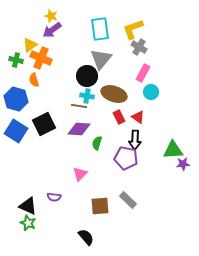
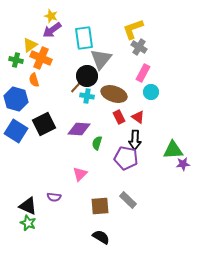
cyan rectangle: moved 16 px left, 9 px down
brown line: moved 2 px left, 20 px up; rotated 56 degrees counterclockwise
black semicircle: moved 15 px right; rotated 18 degrees counterclockwise
